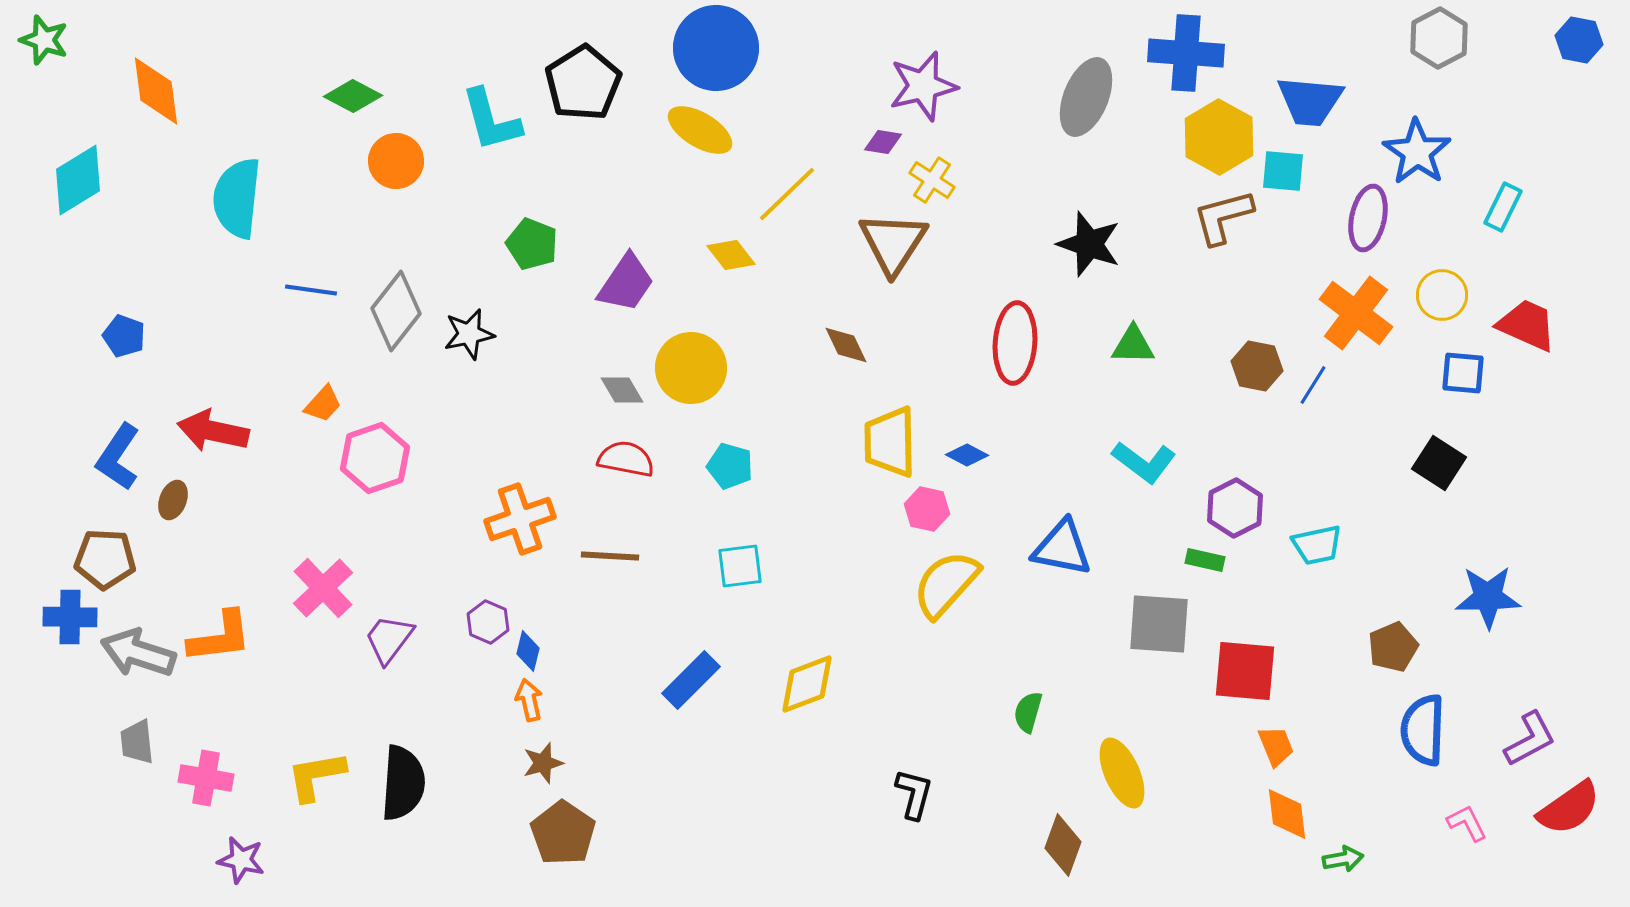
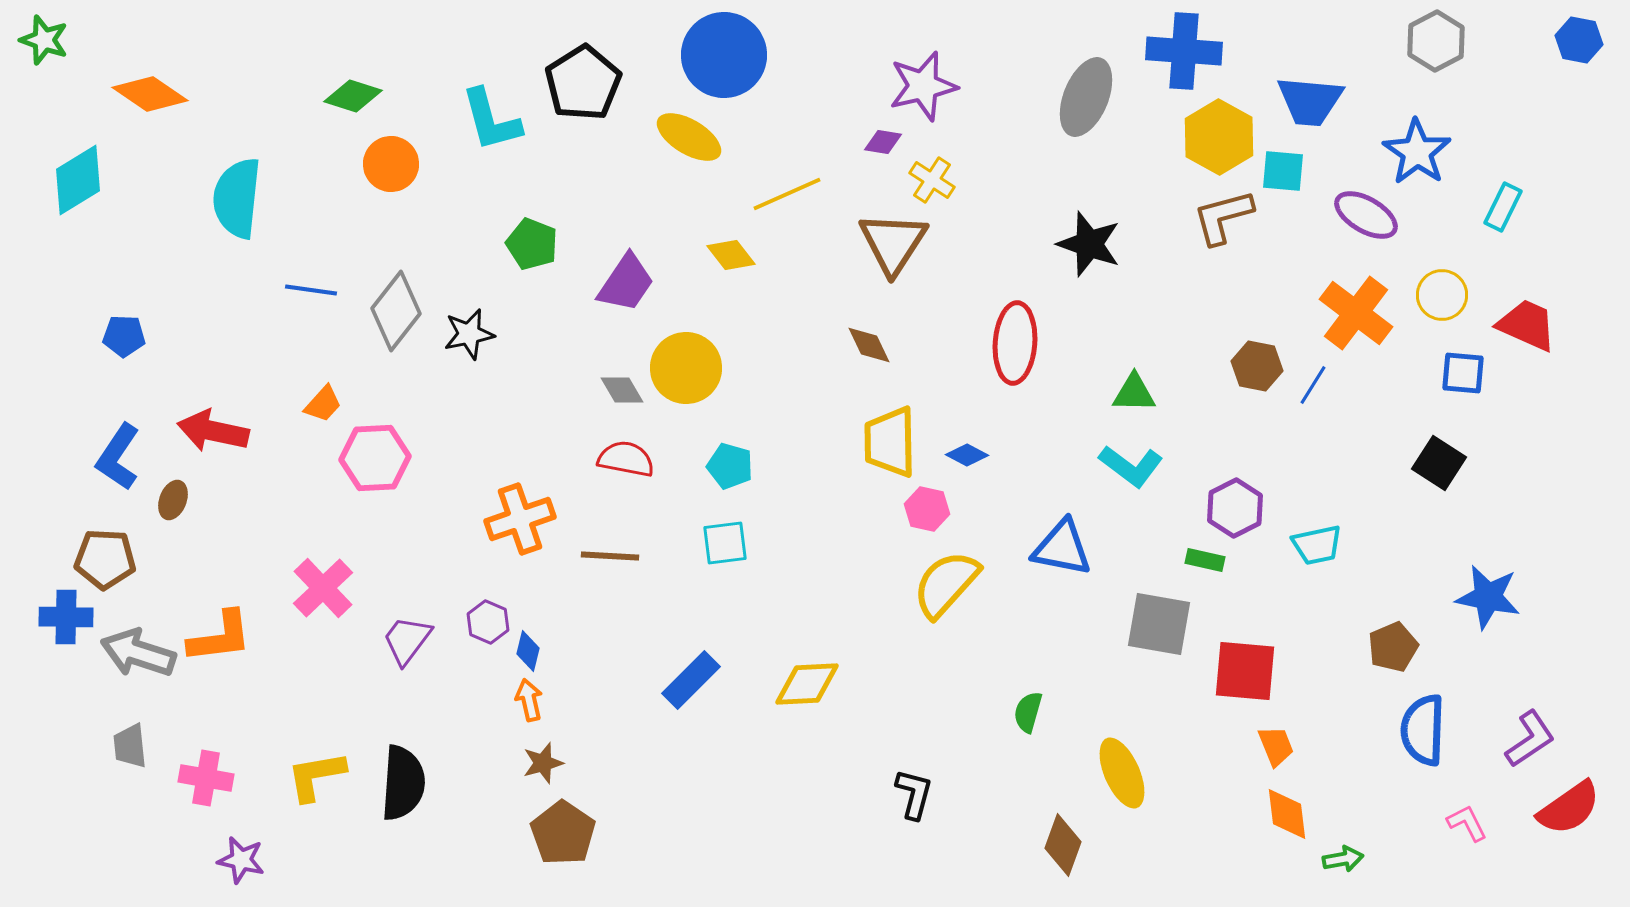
gray hexagon at (1439, 38): moved 3 px left, 3 px down
blue circle at (716, 48): moved 8 px right, 7 px down
blue cross at (1186, 53): moved 2 px left, 2 px up
orange diamond at (156, 91): moved 6 px left, 3 px down; rotated 48 degrees counterclockwise
green diamond at (353, 96): rotated 10 degrees counterclockwise
yellow ellipse at (700, 130): moved 11 px left, 7 px down
orange circle at (396, 161): moved 5 px left, 3 px down
yellow line at (787, 194): rotated 20 degrees clockwise
purple ellipse at (1368, 218): moved 2 px left, 3 px up; rotated 72 degrees counterclockwise
blue pentagon at (124, 336): rotated 18 degrees counterclockwise
brown diamond at (846, 345): moved 23 px right
green triangle at (1133, 345): moved 1 px right, 48 px down
yellow circle at (691, 368): moved 5 px left
pink hexagon at (375, 458): rotated 16 degrees clockwise
cyan L-shape at (1144, 462): moved 13 px left, 4 px down
cyan square at (740, 566): moved 15 px left, 23 px up
blue star at (1488, 597): rotated 12 degrees clockwise
blue cross at (70, 617): moved 4 px left
gray square at (1159, 624): rotated 6 degrees clockwise
purple trapezoid at (389, 639): moved 18 px right, 1 px down
yellow diamond at (807, 684): rotated 18 degrees clockwise
purple L-shape at (1530, 739): rotated 6 degrees counterclockwise
gray trapezoid at (137, 742): moved 7 px left, 4 px down
